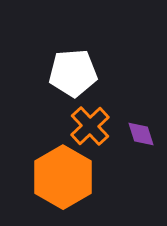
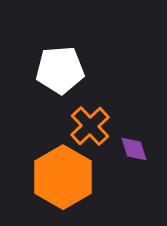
white pentagon: moved 13 px left, 3 px up
purple diamond: moved 7 px left, 15 px down
